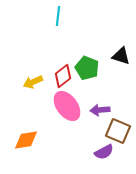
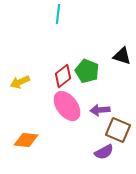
cyan line: moved 2 px up
black triangle: moved 1 px right
green pentagon: moved 3 px down
yellow arrow: moved 13 px left
brown square: moved 1 px up
orange diamond: rotated 15 degrees clockwise
